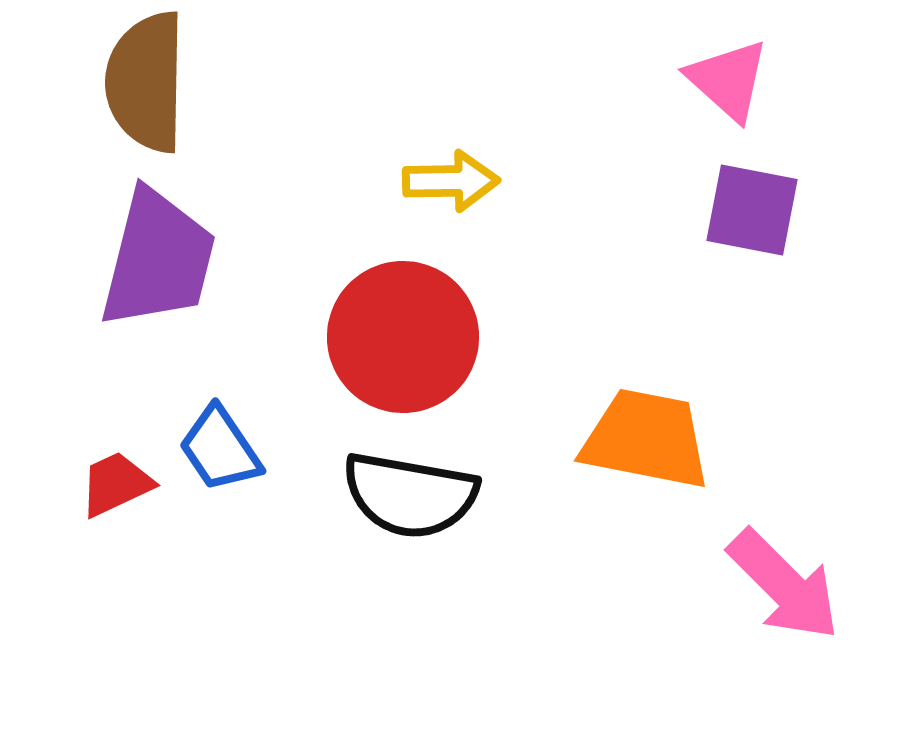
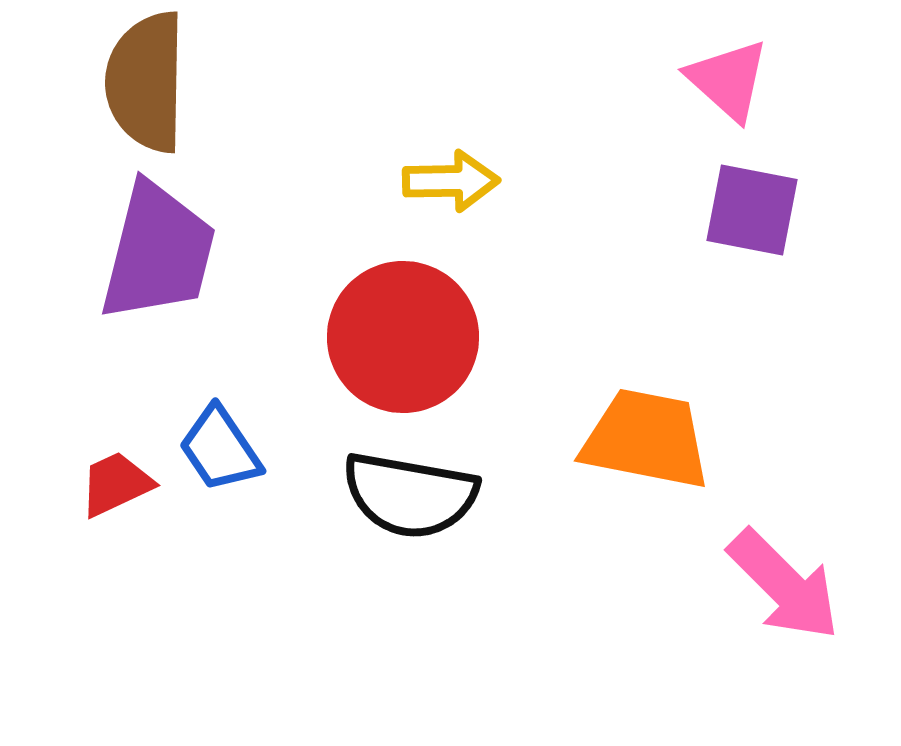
purple trapezoid: moved 7 px up
